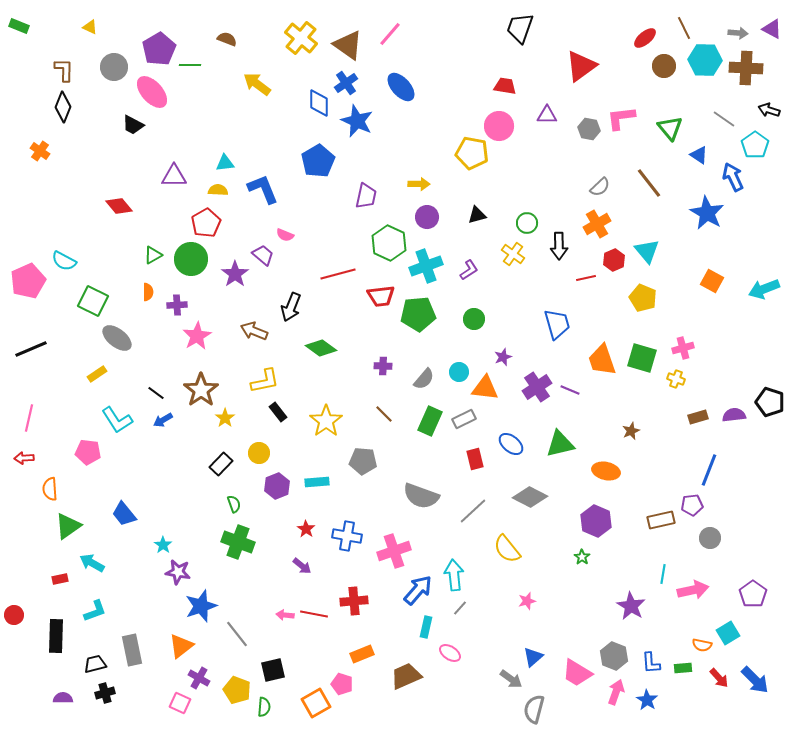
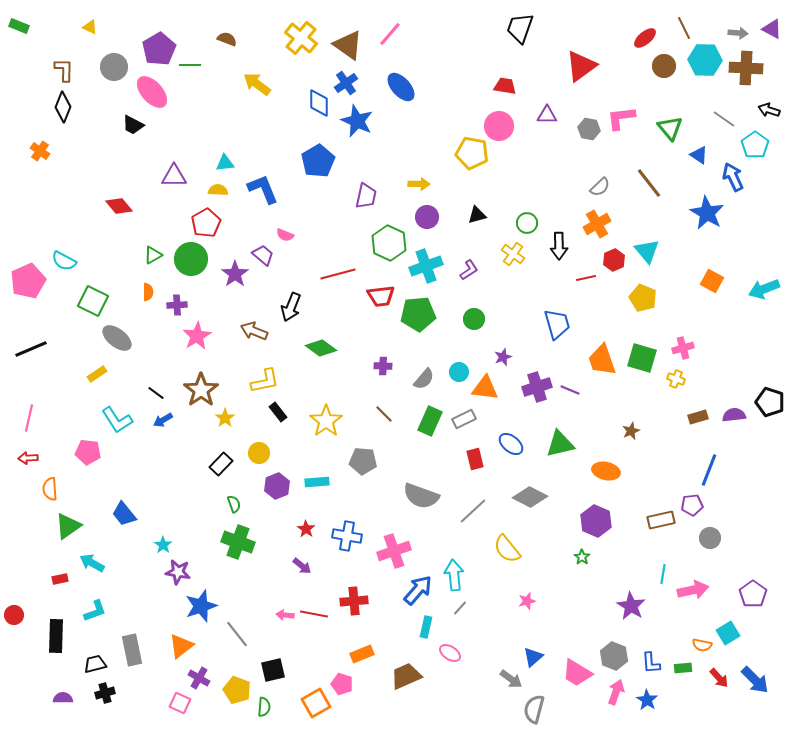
purple cross at (537, 387): rotated 16 degrees clockwise
red arrow at (24, 458): moved 4 px right
